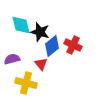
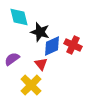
cyan diamond: moved 2 px left, 8 px up
blue diamond: rotated 15 degrees clockwise
purple semicircle: rotated 21 degrees counterclockwise
yellow cross: moved 5 px right, 2 px down; rotated 30 degrees clockwise
